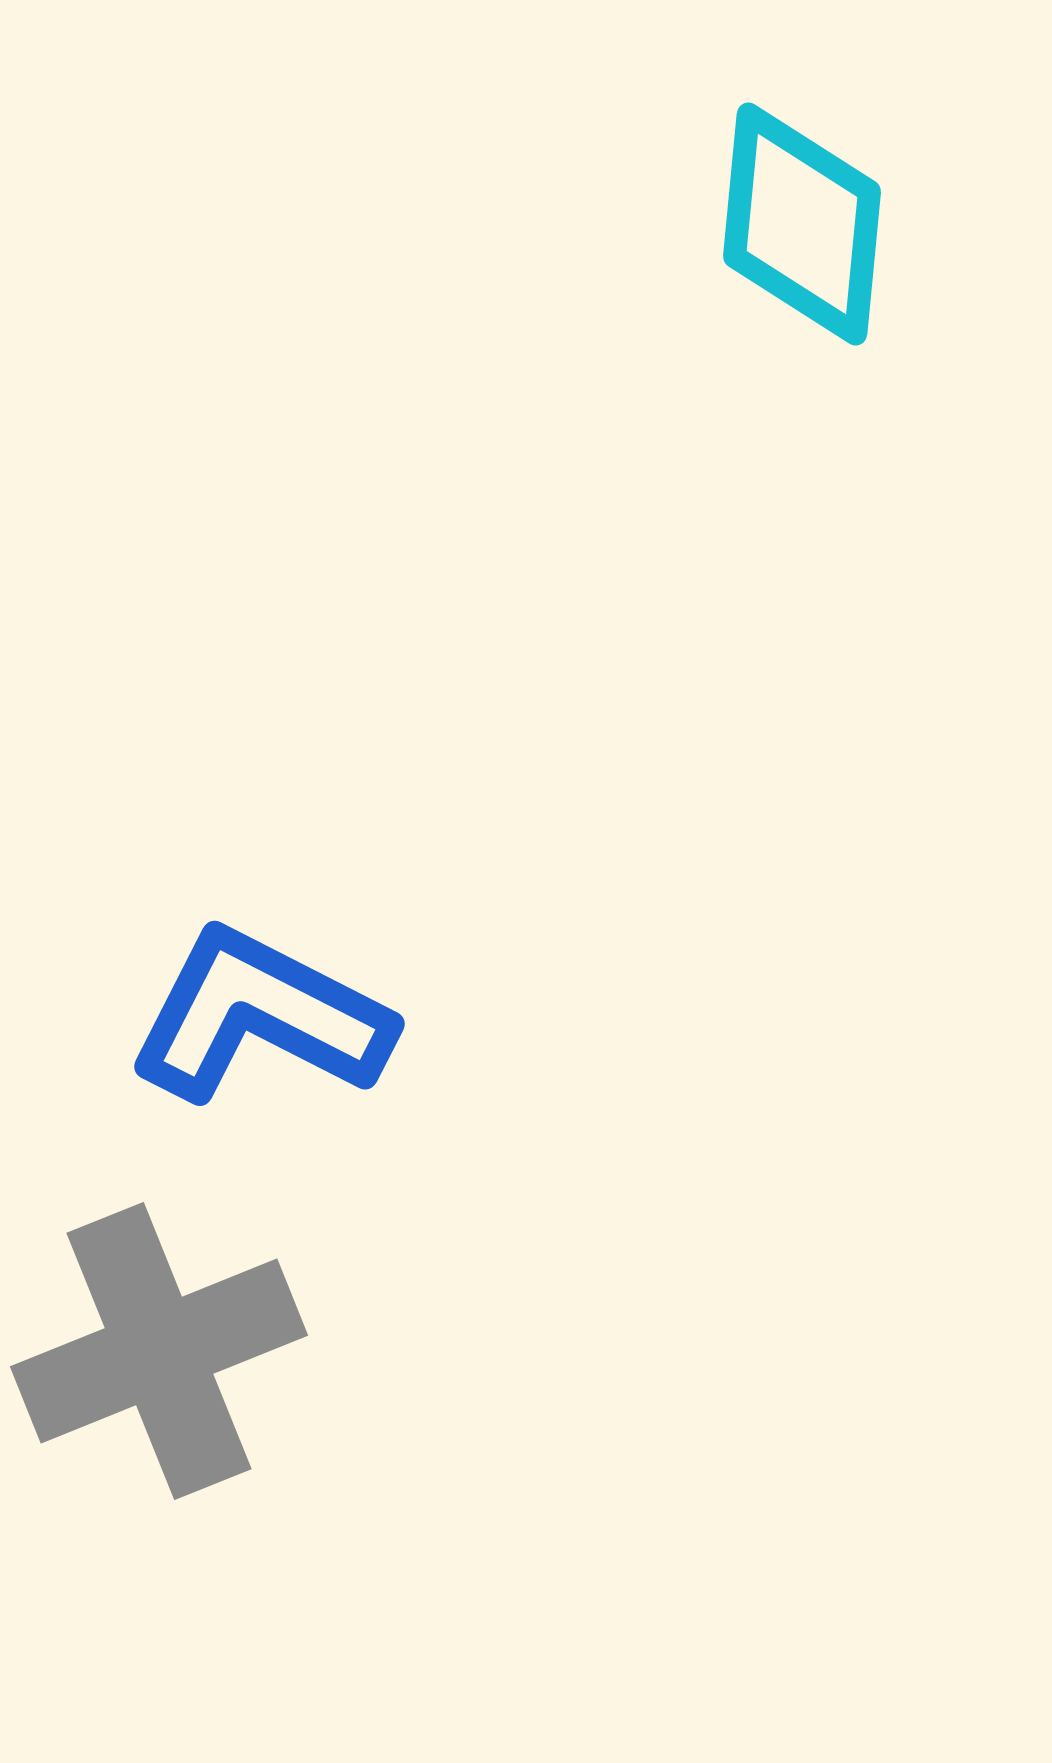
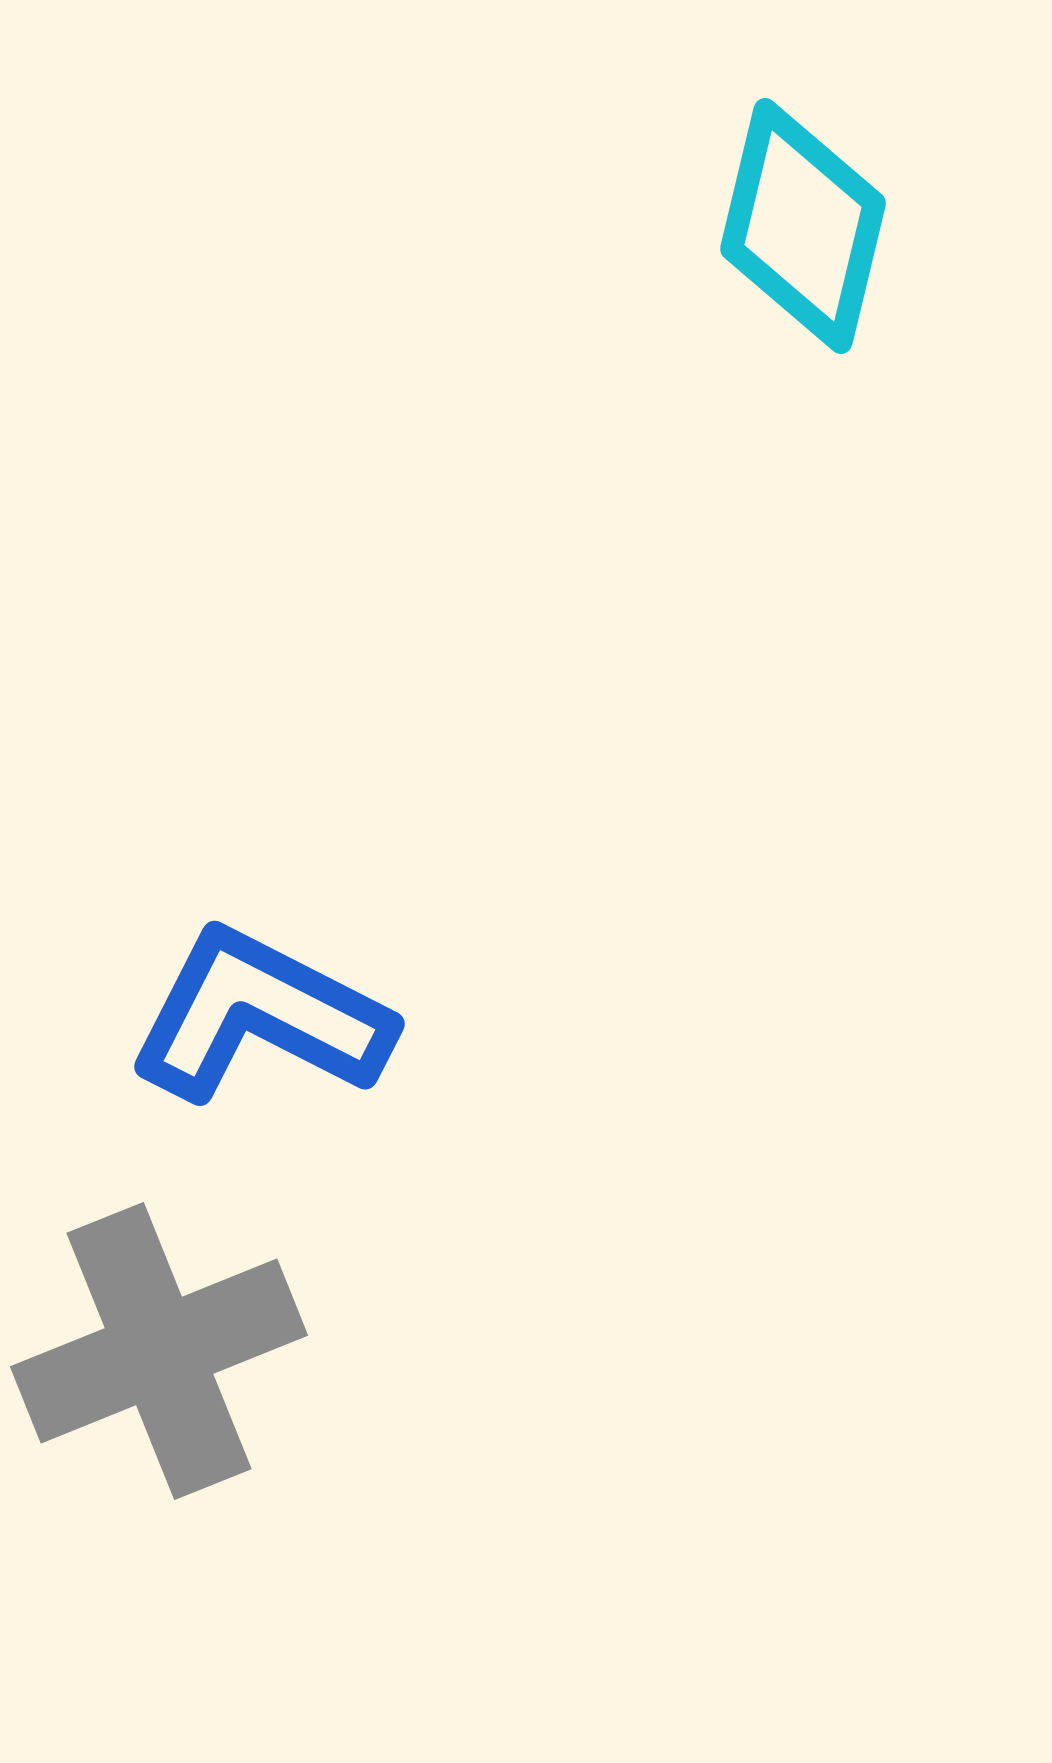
cyan diamond: moved 1 px right, 2 px down; rotated 8 degrees clockwise
